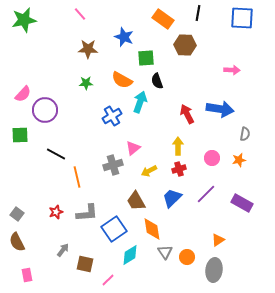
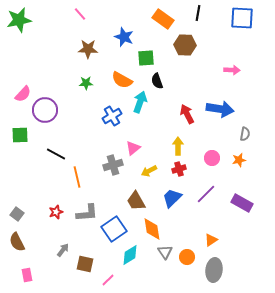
green star at (24, 20): moved 5 px left
orange triangle at (218, 240): moved 7 px left
